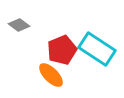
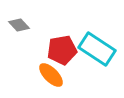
gray diamond: rotated 10 degrees clockwise
red pentagon: rotated 12 degrees clockwise
